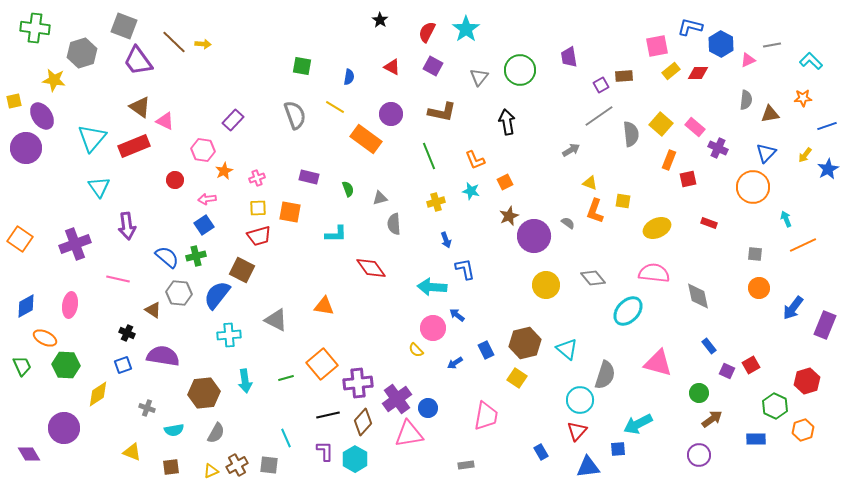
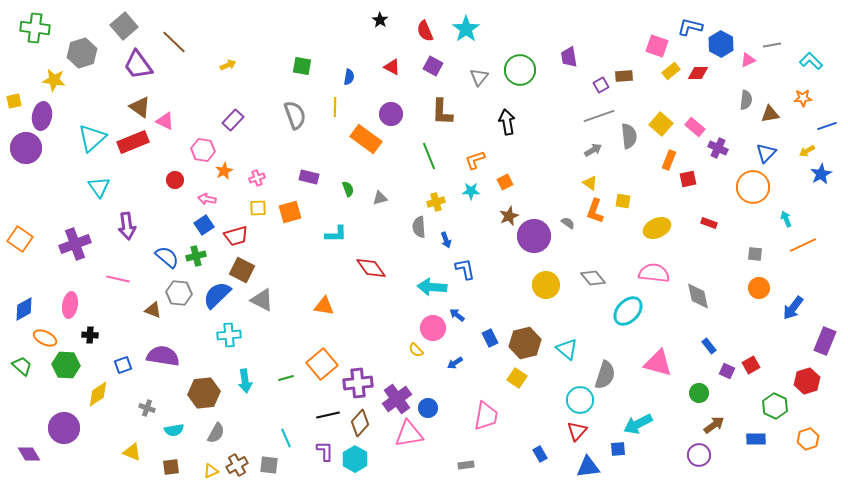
gray square at (124, 26): rotated 28 degrees clockwise
red semicircle at (427, 32): moved 2 px left, 1 px up; rotated 50 degrees counterclockwise
yellow arrow at (203, 44): moved 25 px right, 21 px down; rotated 28 degrees counterclockwise
pink square at (657, 46): rotated 30 degrees clockwise
purple trapezoid at (138, 61): moved 4 px down
yellow line at (335, 107): rotated 60 degrees clockwise
brown L-shape at (442, 112): rotated 80 degrees clockwise
purple ellipse at (42, 116): rotated 44 degrees clockwise
gray line at (599, 116): rotated 16 degrees clockwise
gray semicircle at (631, 134): moved 2 px left, 2 px down
cyan triangle at (92, 138): rotated 8 degrees clockwise
red rectangle at (134, 146): moved 1 px left, 4 px up
gray arrow at (571, 150): moved 22 px right
yellow arrow at (805, 155): moved 2 px right, 4 px up; rotated 21 degrees clockwise
orange L-shape at (475, 160): rotated 95 degrees clockwise
blue star at (828, 169): moved 7 px left, 5 px down
yellow triangle at (590, 183): rotated 14 degrees clockwise
cyan star at (471, 191): rotated 12 degrees counterclockwise
pink arrow at (207, 199): rotated 18 degrees clockwise
orange square at (290, 212): rotated 25 degrees counterclockwise
gray semicircle at (394, 224): moved 25 px right, 3 px down
red trapezoid at (259, 236): moved 23 px left
blue semicircle at (217, 295): rotated 8 degrees clockwise
blue diamond at (26, 306): moved 2 px left, 3 px down
brown triangle at (153, 310): rotated 12 degrees counterclockwise
gray triangle at (276, 320): moved 14 px left, 20 px up
purple rectangle at (825, 325): moved 16 px down
black cross at (127, 333): moved 37 px left, 2 px down; rotated 21 degrees counterclockwise
blue rectangle at (486, 350): moved 4 px right, 12 px up
green trapezoid at (22, 366): rotated 25 degrees counterclockwise
brown arrow at (712, 419): moved 2 px right, 6 px down
brown diamond at (363, 422): moved 3 px left, 1 px down
orange hexagon at (803, 430): moved 5 px right, 9 px down
blue rectangle at (541, 452): moved 1 px left, 2 px down
